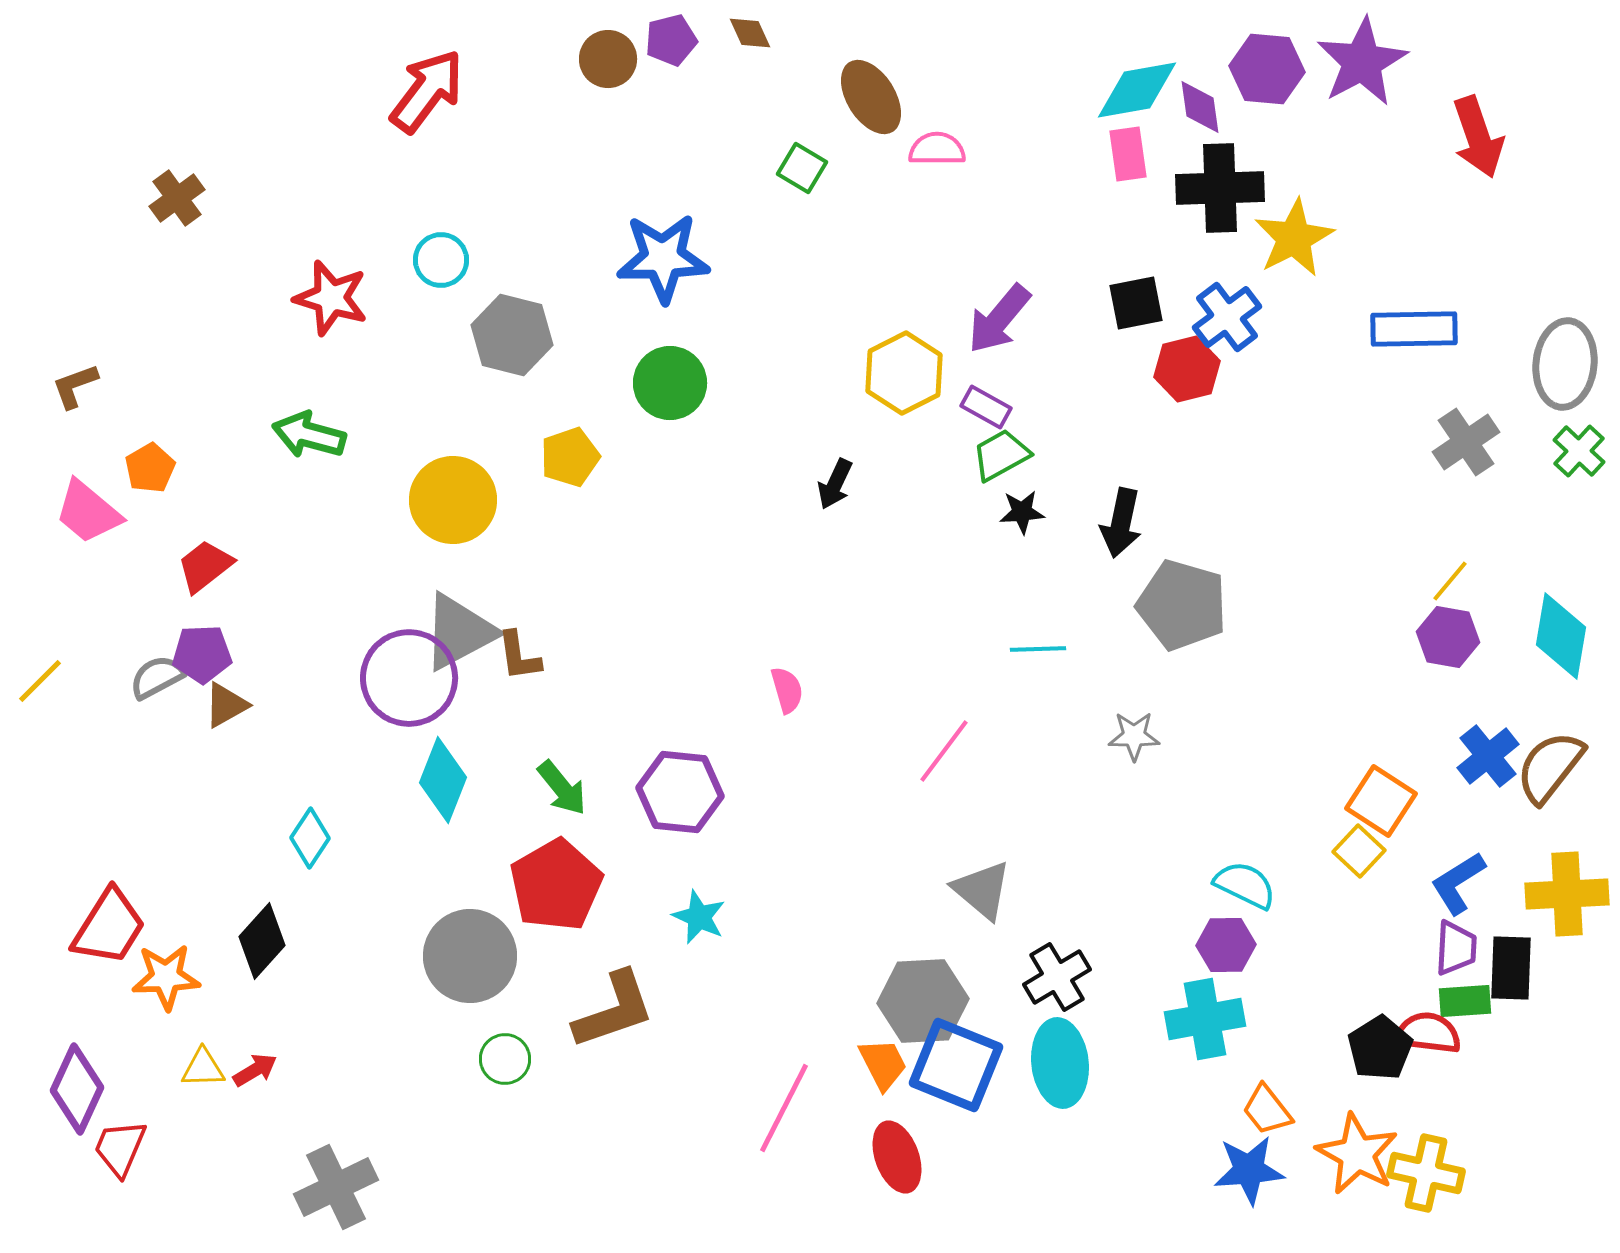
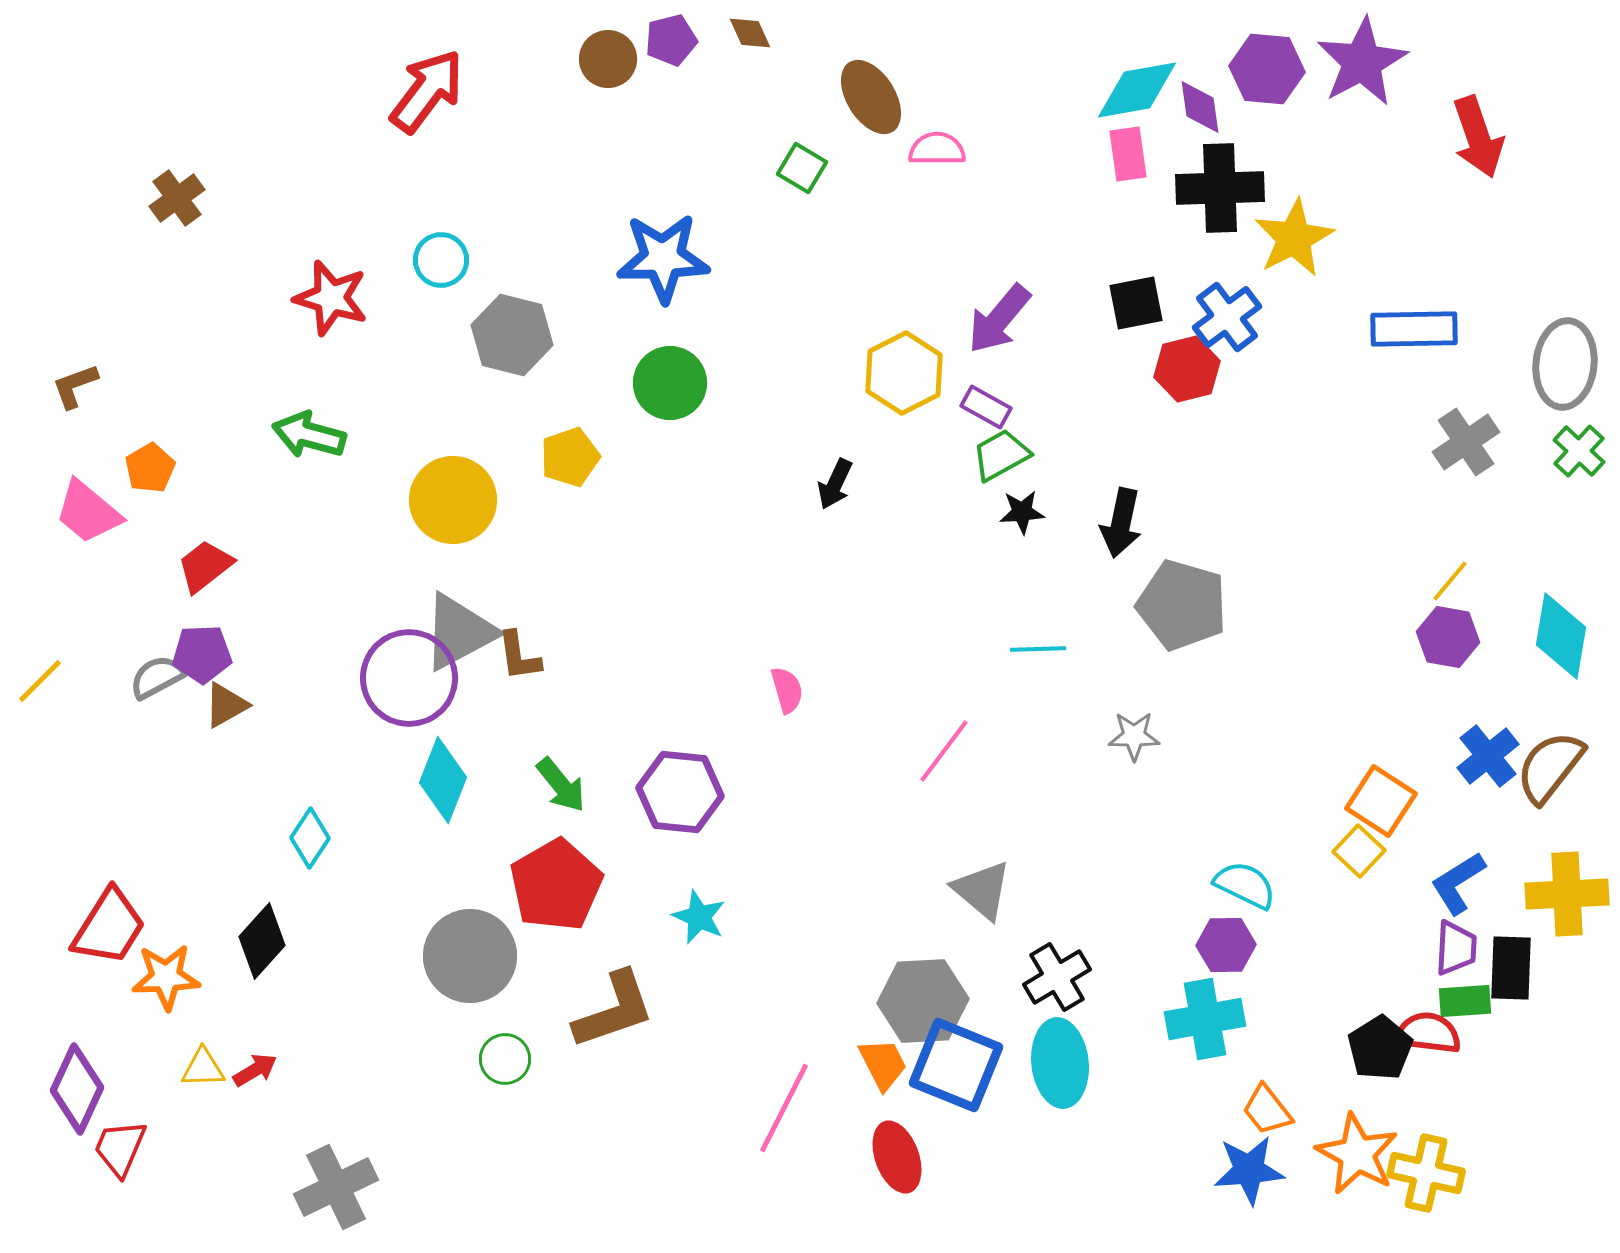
green arrow at (562, 788): moved 1 px left, 3 px up
